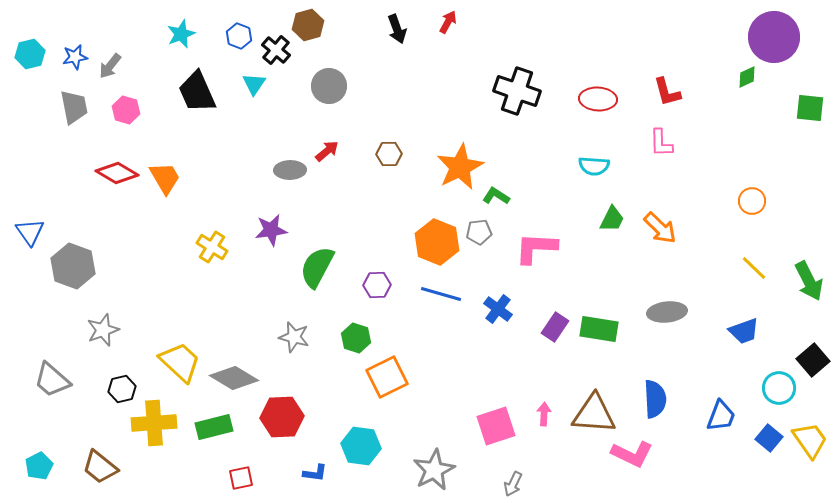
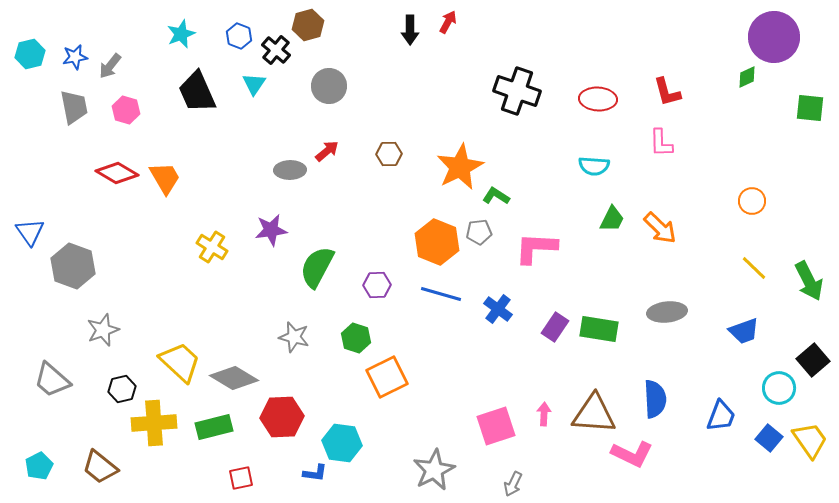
black arrow at (397, 29): moved 13 px right, 1 px down; rotated 20 degrees clockwise
cyan hexagon at (361, 446): moved 19 px left, 3 px up
